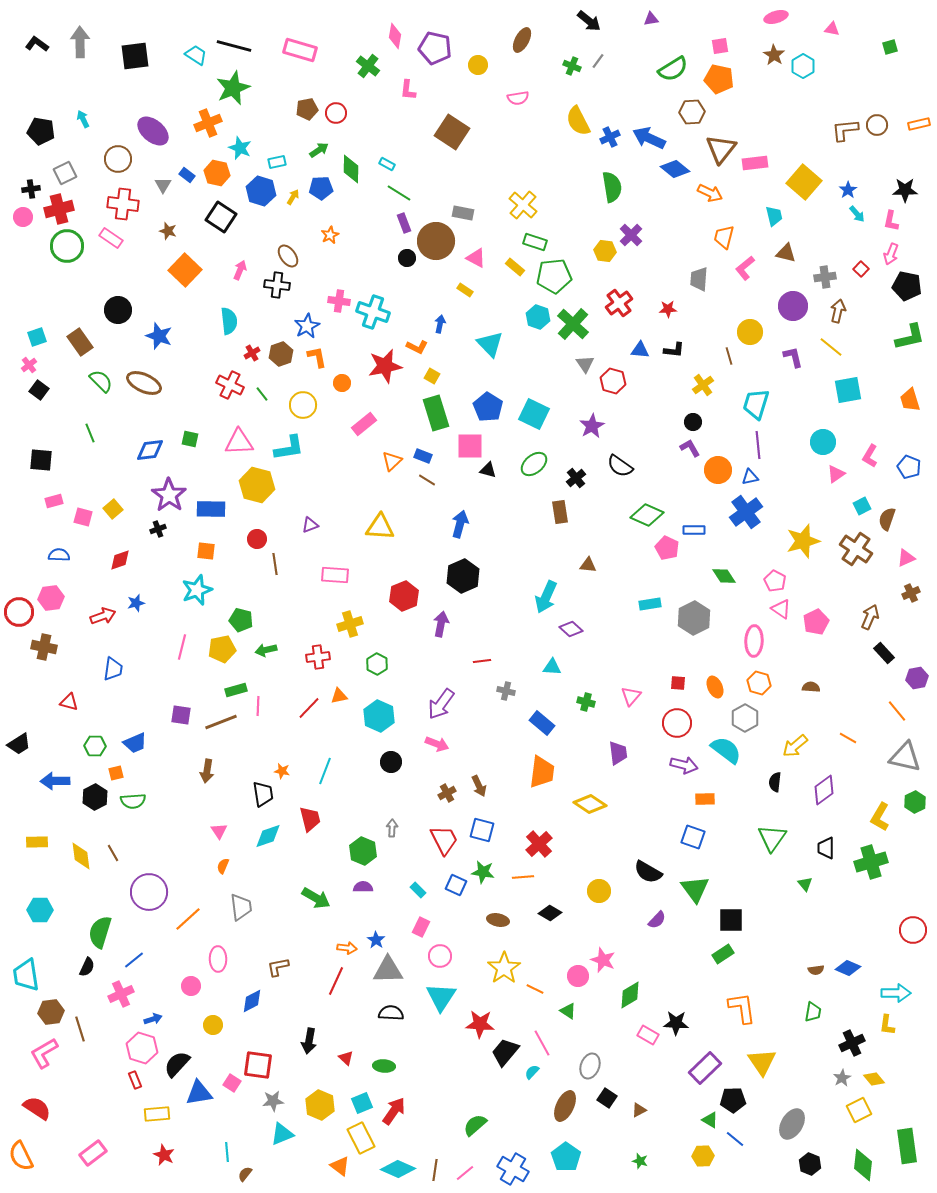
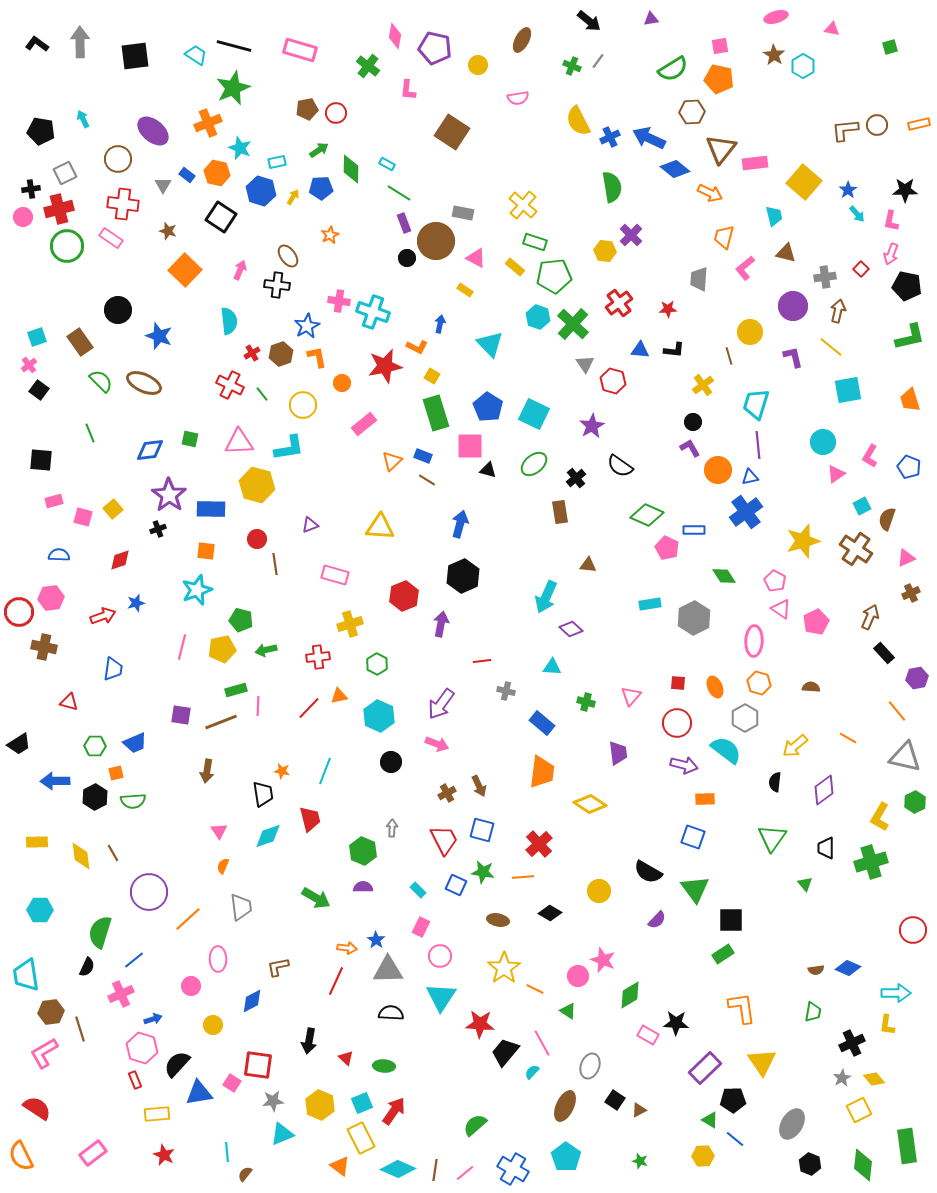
pink rectangle at (335, 575): rotated 12 degrees clockwise
black square at (607, 1098): moved 8 px right, 2 px down
